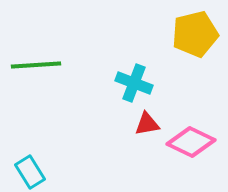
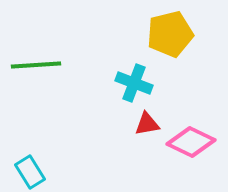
yellow pentagon: moved 25 px left
